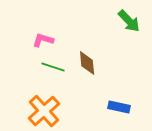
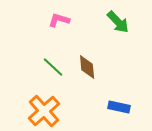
green arrow: moved 11 px left, 1 px down
pink L-shape: moved 16 px right, 20 px up
brown diamond: moved 4 px down
green line: rotated 25 degrees clockwise
